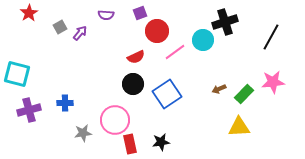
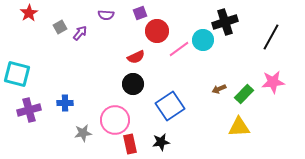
pink line: moved 4 px right, 3 px up
blue square: moved 3 px right, 12 px down
